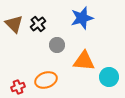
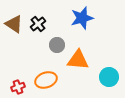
brown triangle: rotated 12 degrees counterclockwise
orange triangle: moved 6 px left, 1 px up
